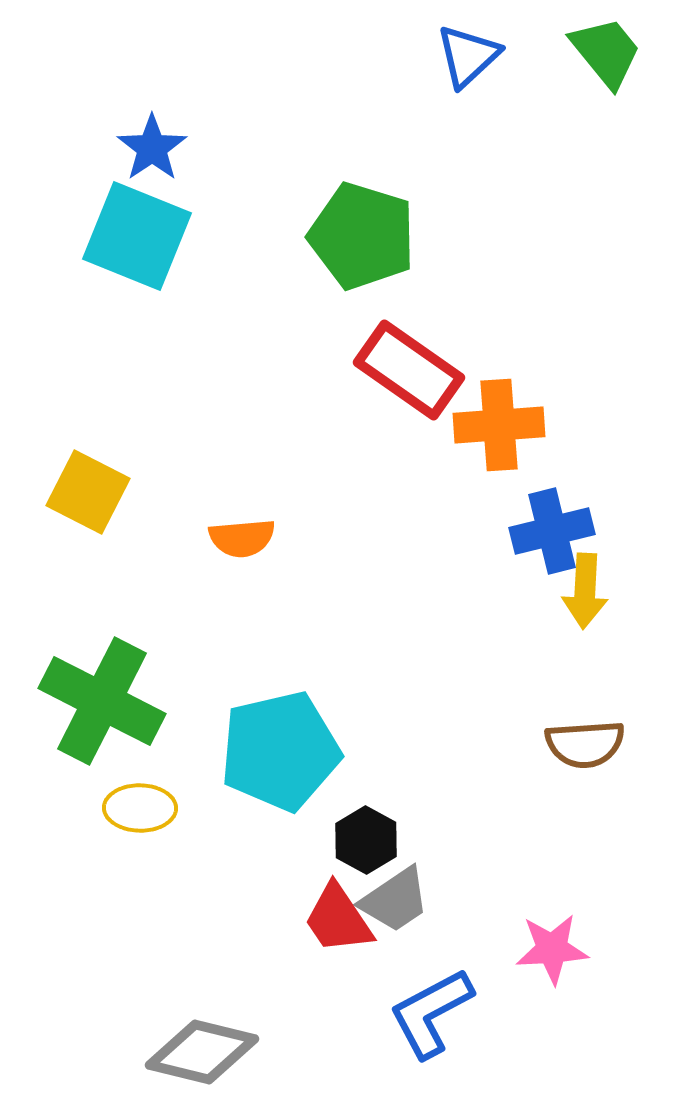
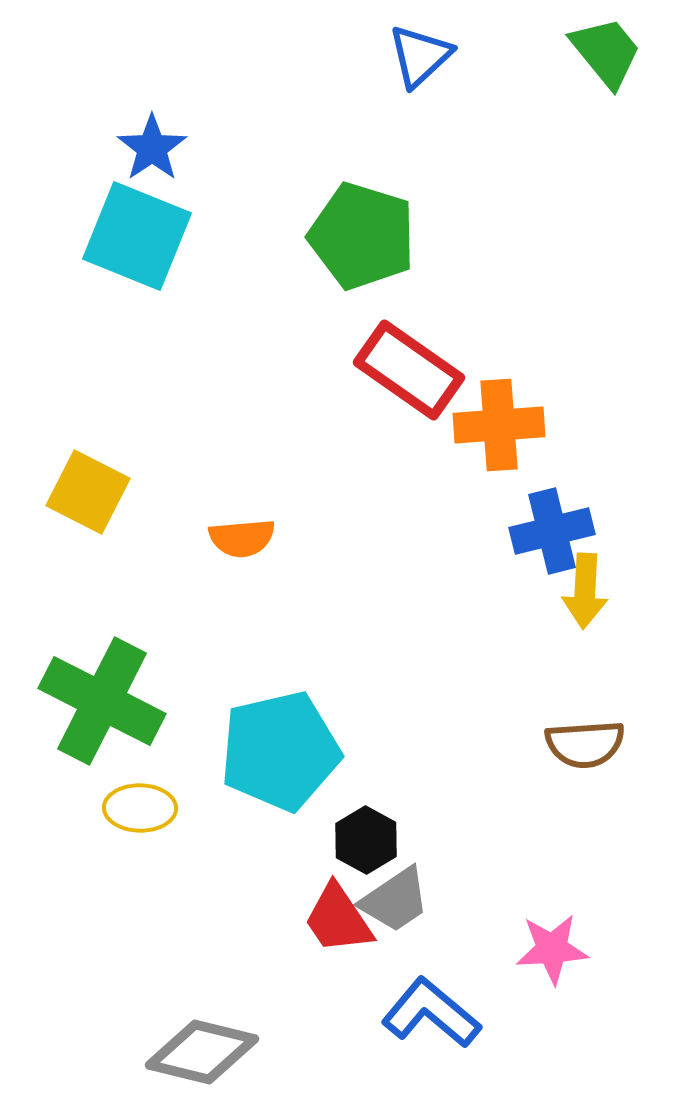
blue triangle: moved 48 px left
blue L-shape: rotated 68 degrees clockwise
